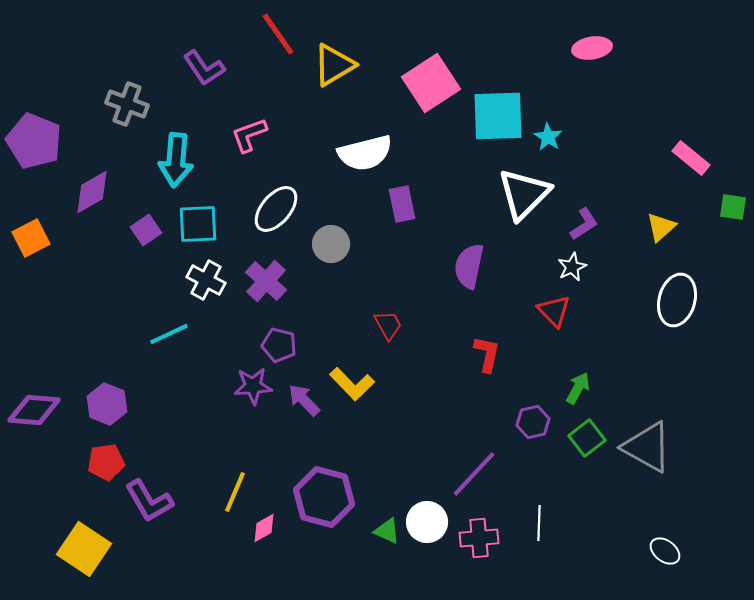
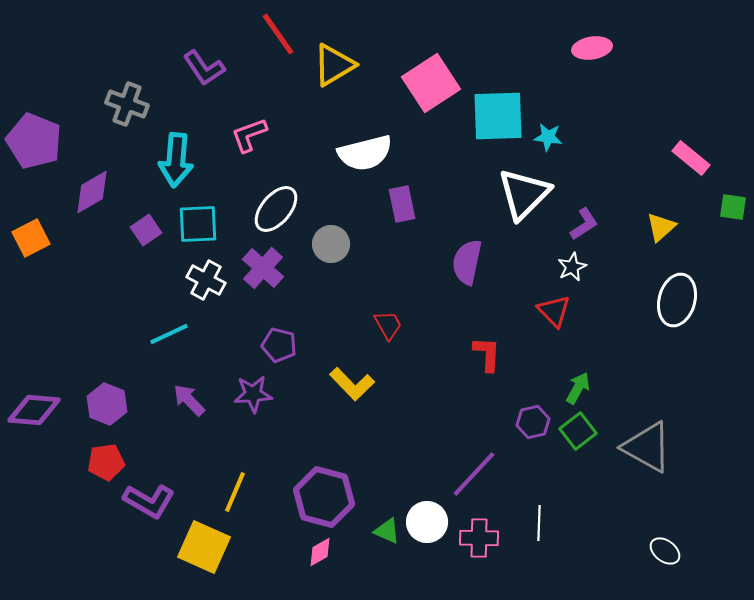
cyan star at (548, 137): rotated 24 degrees counterclockwise
purple semicircle at (469, 266): moved 2 px left, 4 px up
purple cross at (266, 281): moved 3 px left, 13 px up
red L-shape at (487, 354): rotated 9 degrees counterclockwise
purple star at (253, 386): moved 8 px down
purple arrow at (304, 400): moved 115 px left
green square at (587, 438): moved 9 px left, 7 px up
purple L-shape at (149, 501): rotated 30 degrees counterclockwise
pink diamond at (264, 528): moved 56 px right, 24 px down
pink cross at (479, 538): rotated 6 degrees clockwise
yellow square at (84, 549): moved 120 px right, 2 px up; rotated 10 degrees counterclockwise
